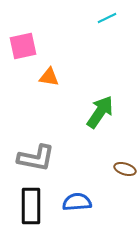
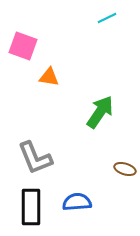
pink square: rotated 32 degrees clockwise
gray L-shape: moved 1 px left; rotated 57 degrees clockwise
black rectangle: moved 1 px down
